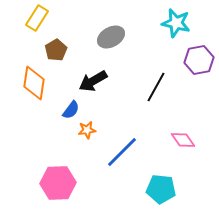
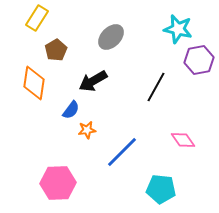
cyan star: moved 2 px right, 6 px down
gray ellipse: rotated 16 degrees counterclockwise
